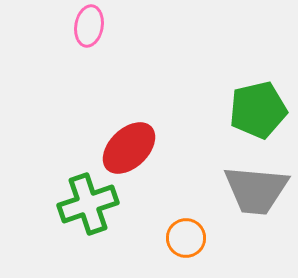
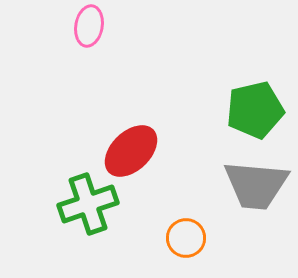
green pentagon: moved 3 px left
red ellipse: moved 2 px right, 3 px down
gray trapezoid: moved 5 px up
